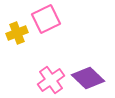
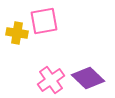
pink square: moved 2 px left, 2 px down; rotated 16 degrees clockwise
yellow cross: rotated 30 degrees clockwise
